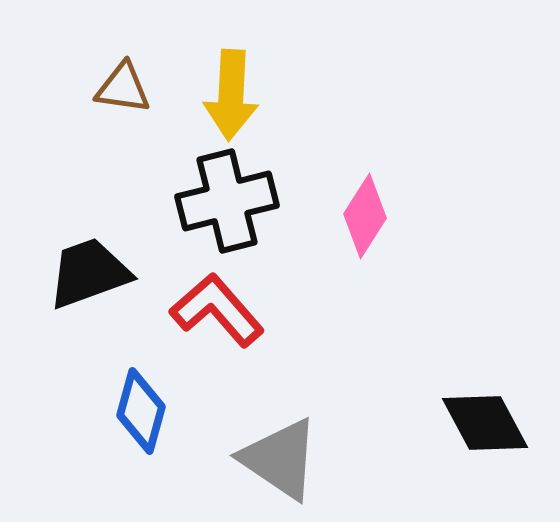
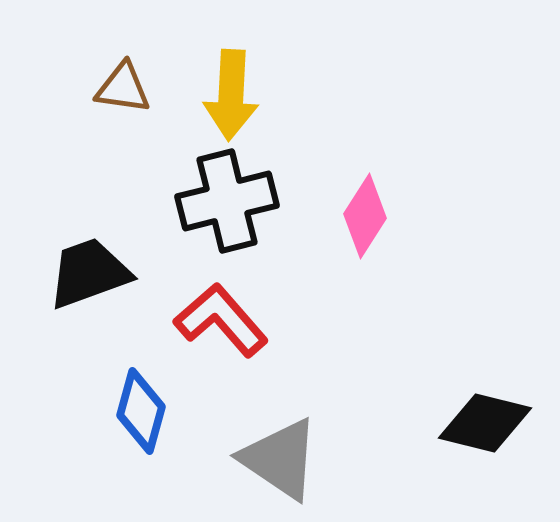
red L-shape: moved 4 px right, 10 px down
black diamond: rotated 48 degrees counterclockwise
